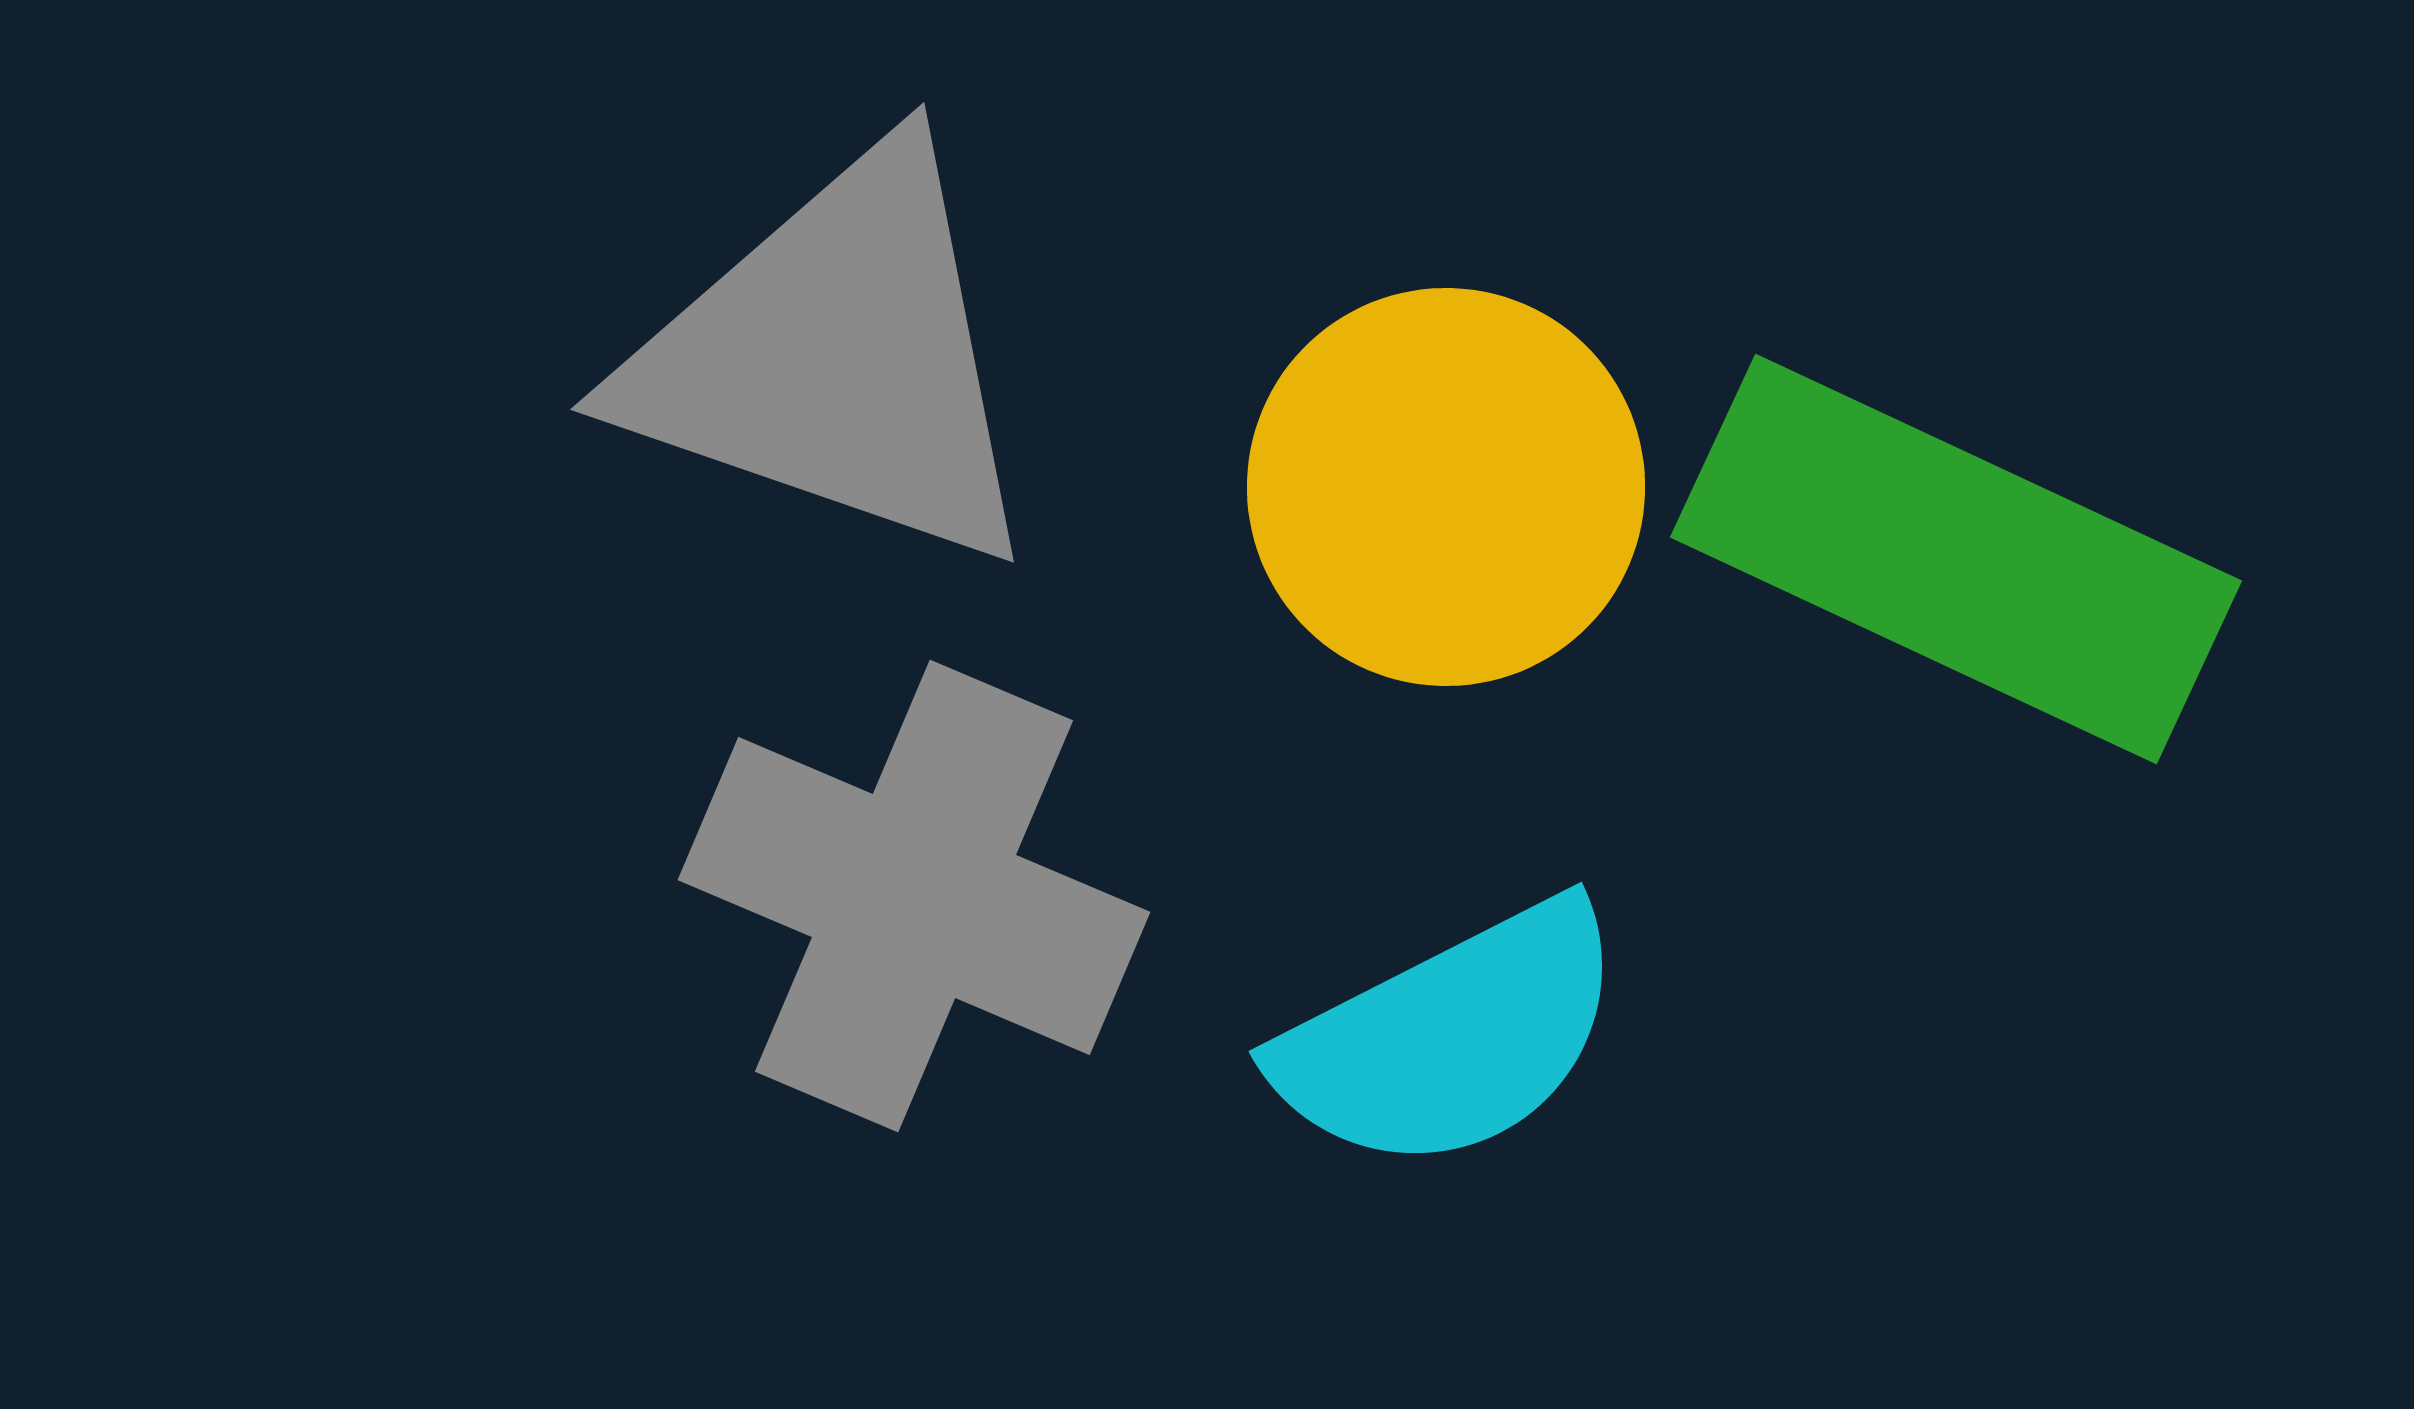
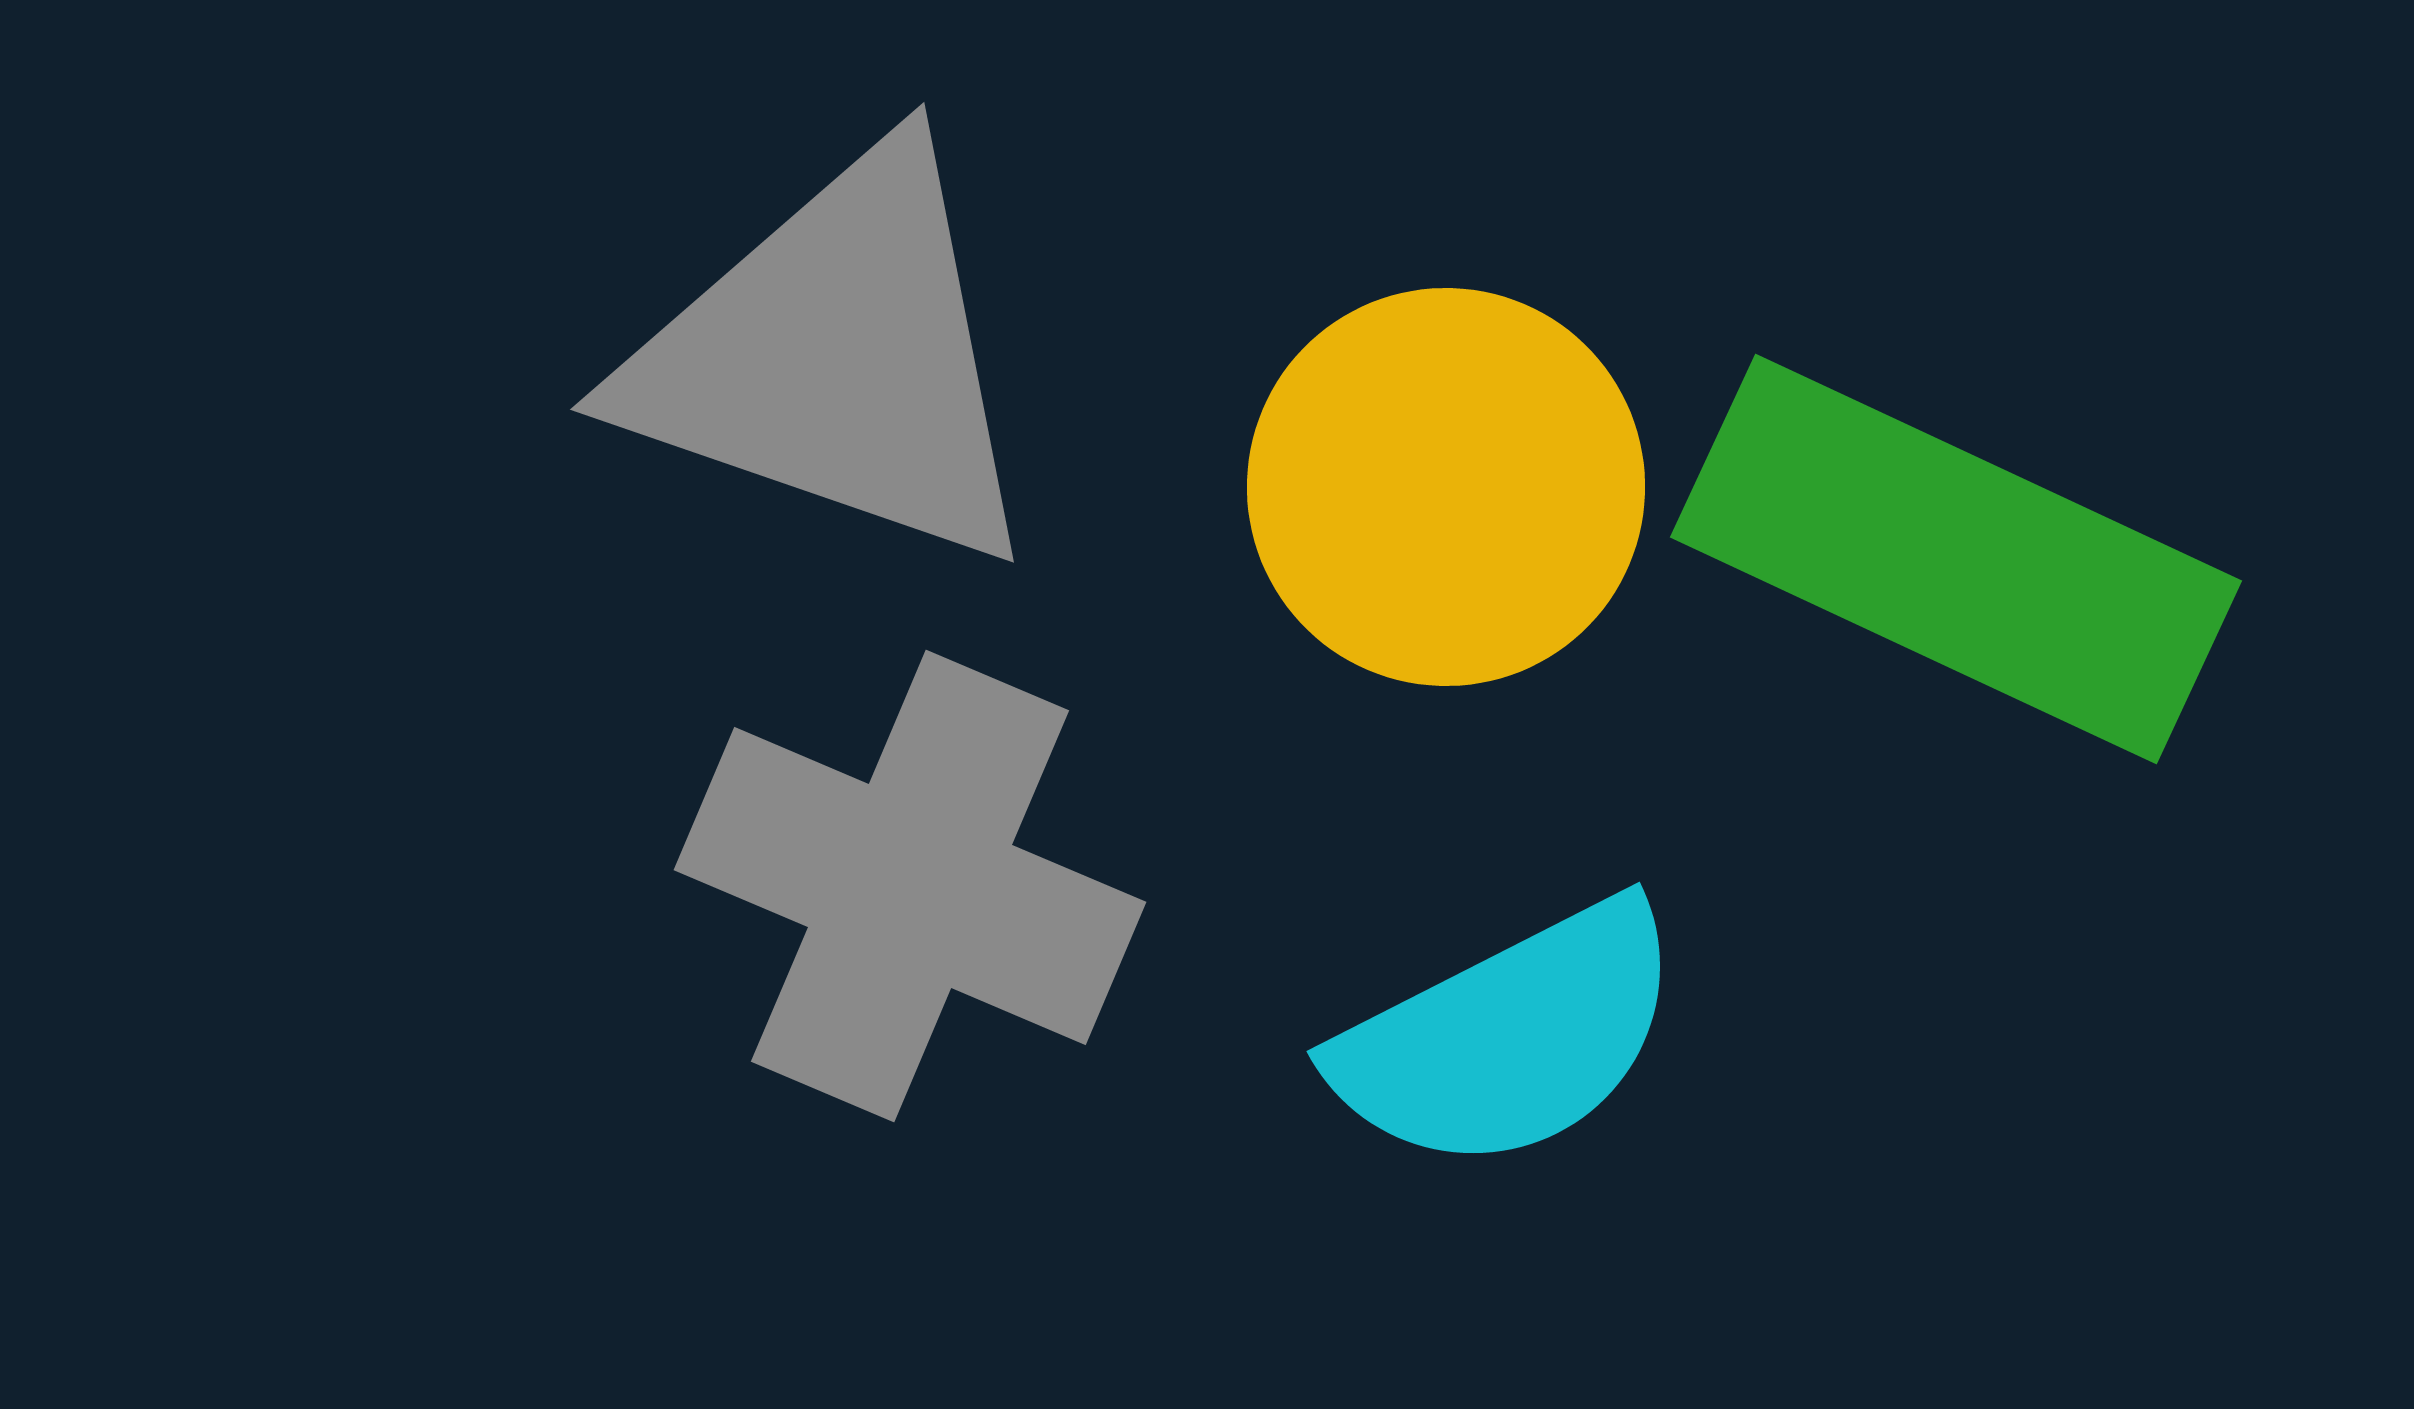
gray cross: moved 4 px left, 10 px up
cyan semicircle: moved 58 px right
